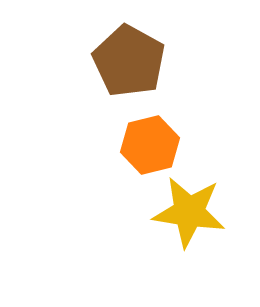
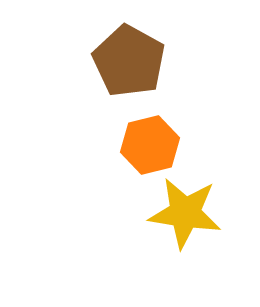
yellow star: moved 4 px left, 1 px down
